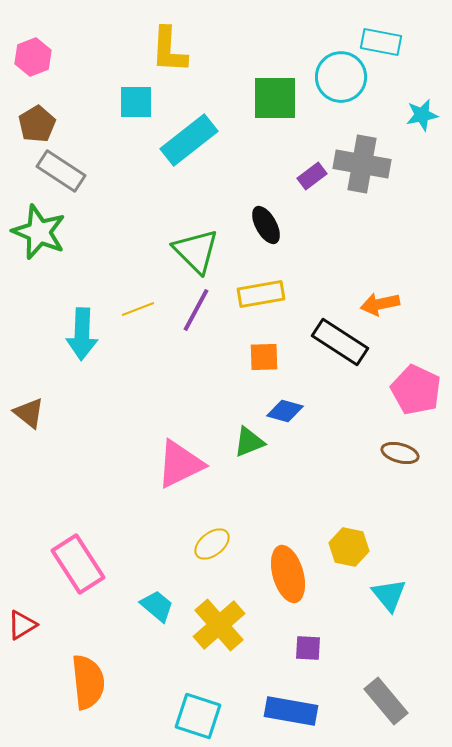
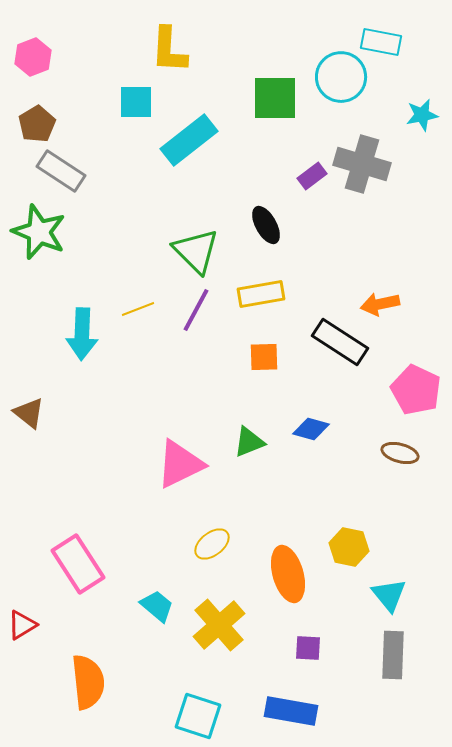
gray cross at (362, 164): rotated 6 degrees clockwise
blue diamond at (285, 411): moved 26 px right, 18 px down
gray rectangle at (386, 701): moved 7 px right, 46 px up; rotated 42 degrees clockwise
